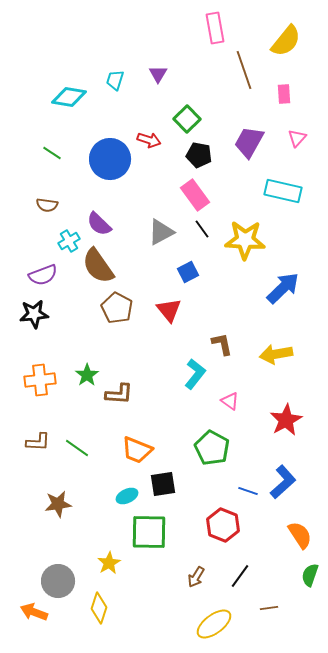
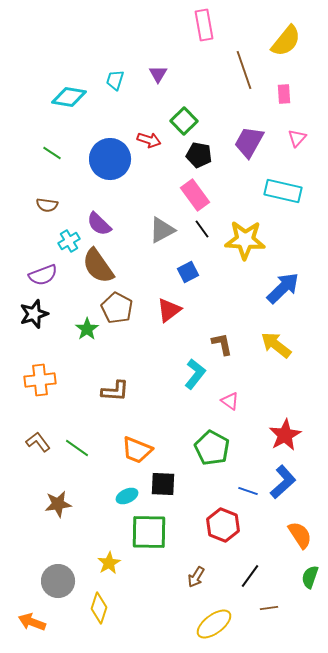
pink rectangle at (215, 28): moved 11 px left, 3 px up
green square at (187, 119): moved 3 px left, 2 px down
gray triangle at (161, 232): moved 1 px right, 2 px up
red triangle at (169, 310): rotated 32 degrees clockwise
black star at (34, 314): rotated 12 degrees counterclockwise
yellow arrow at (276, 354): moved 9 px up; rotated 48 degrees clockwise
green star at (87, 375): moved 46 px up
brown L-shape at (119, 394): moved 4 px left, 3 px up
red star at (286, 420): moved 1 px left, 15 px down
brown L-shape at (38, 442): rotated 130 degrees counterclockwise
black square at (163, 484): rotated 12 degrees clockwise
green semicircle at (310, 575): moved 2 px down
black line at (240, 576): moved 10 px right
orange arrow at (34, 612): moved 2 px left, 10 px down
